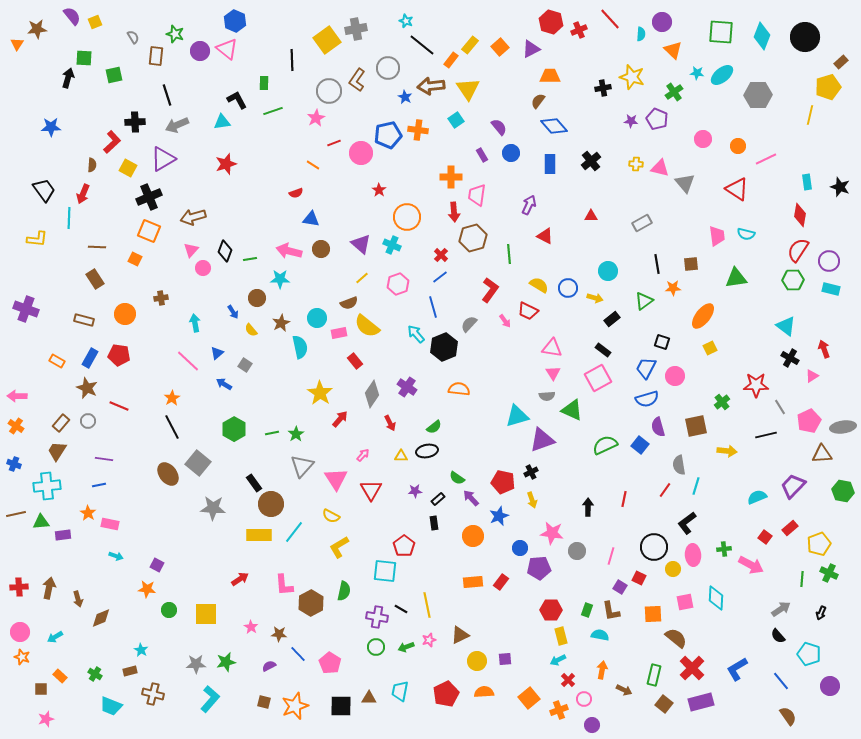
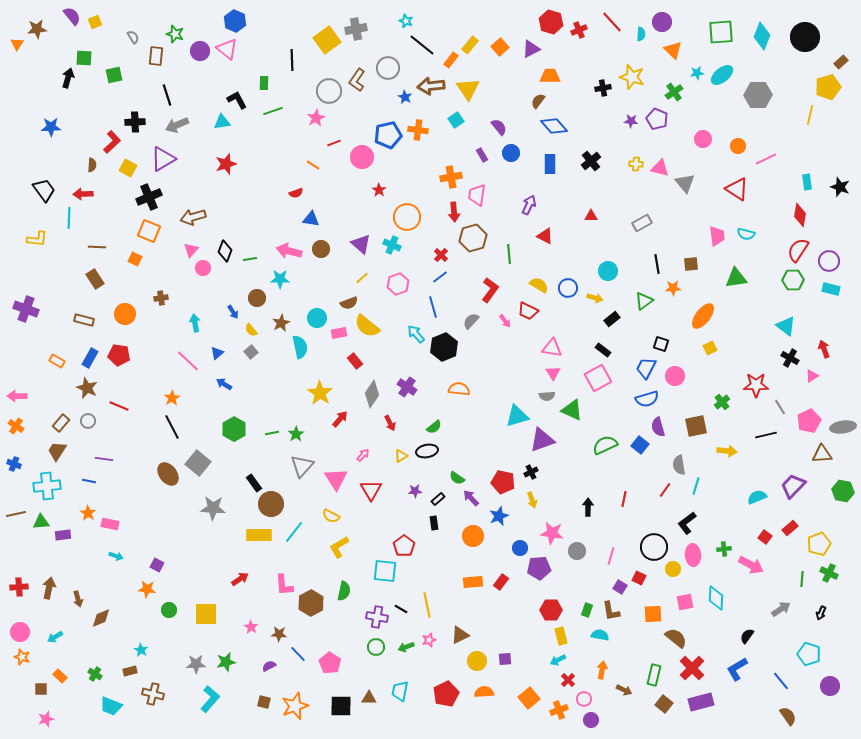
red line at (610, 19): moved 2 px right, 3 px down
green square at (721, 32): rotated 8 degrees counterclockwise
cyan star at (697, 73): rotated 16 degrees counterclockwise
pink circle at (361, 153): moved 1 px right, 4 px down
orange cross at (451, 177): rotated 10 degrees counterclockwise
red arrow at (83, 194): rotated 66 degrees clockwise
gray semicircle at (469, 324): moved 2 px right, 3 px up
black square at (662, 342): moved 1 px left, 2 px down
gray square at (245, 365): moved 6 px right, 13 px up; rotated 16 degrees clockwise
yellow triangle at (401, 456): rotated 32 degrees counterclockwise
blue line at (99, 485): moved 10 px left, 4 px up; rotated 24 degrees clockwise
black semicircle at (778, 636): moved 31 px left; rotated 77 degrees clockwise
purple circle at (592, 725): moved 1 px left, 5 px up
